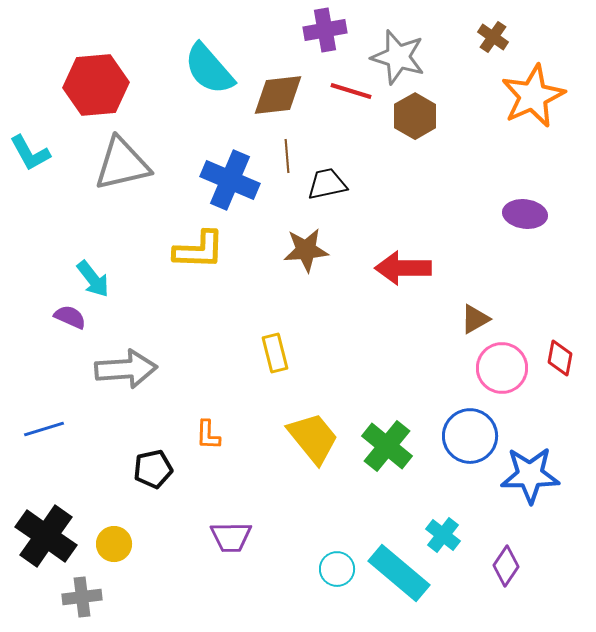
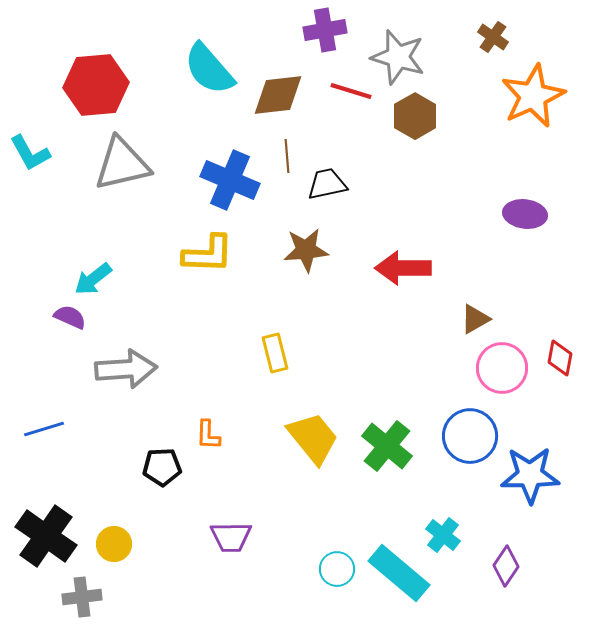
yellow L-shape: moved 9 px right, 4 px down
cyan arrow: rotated 90 degrees clockwise
black pentagon: moved 9 px right, 2 px up; rotated 9 degrees clockwise
